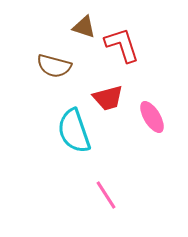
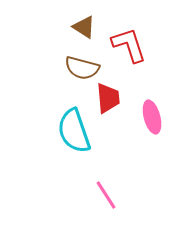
brown triangle: rotated 15 degrees clockwise
red L-shape: moved 7 px right
brown semicircle: moved 28 px right, 2 px down
red trapezoid: rotated 80 degrees counterclockwise
pink ellipse: rotated 16 degrees clockwise
